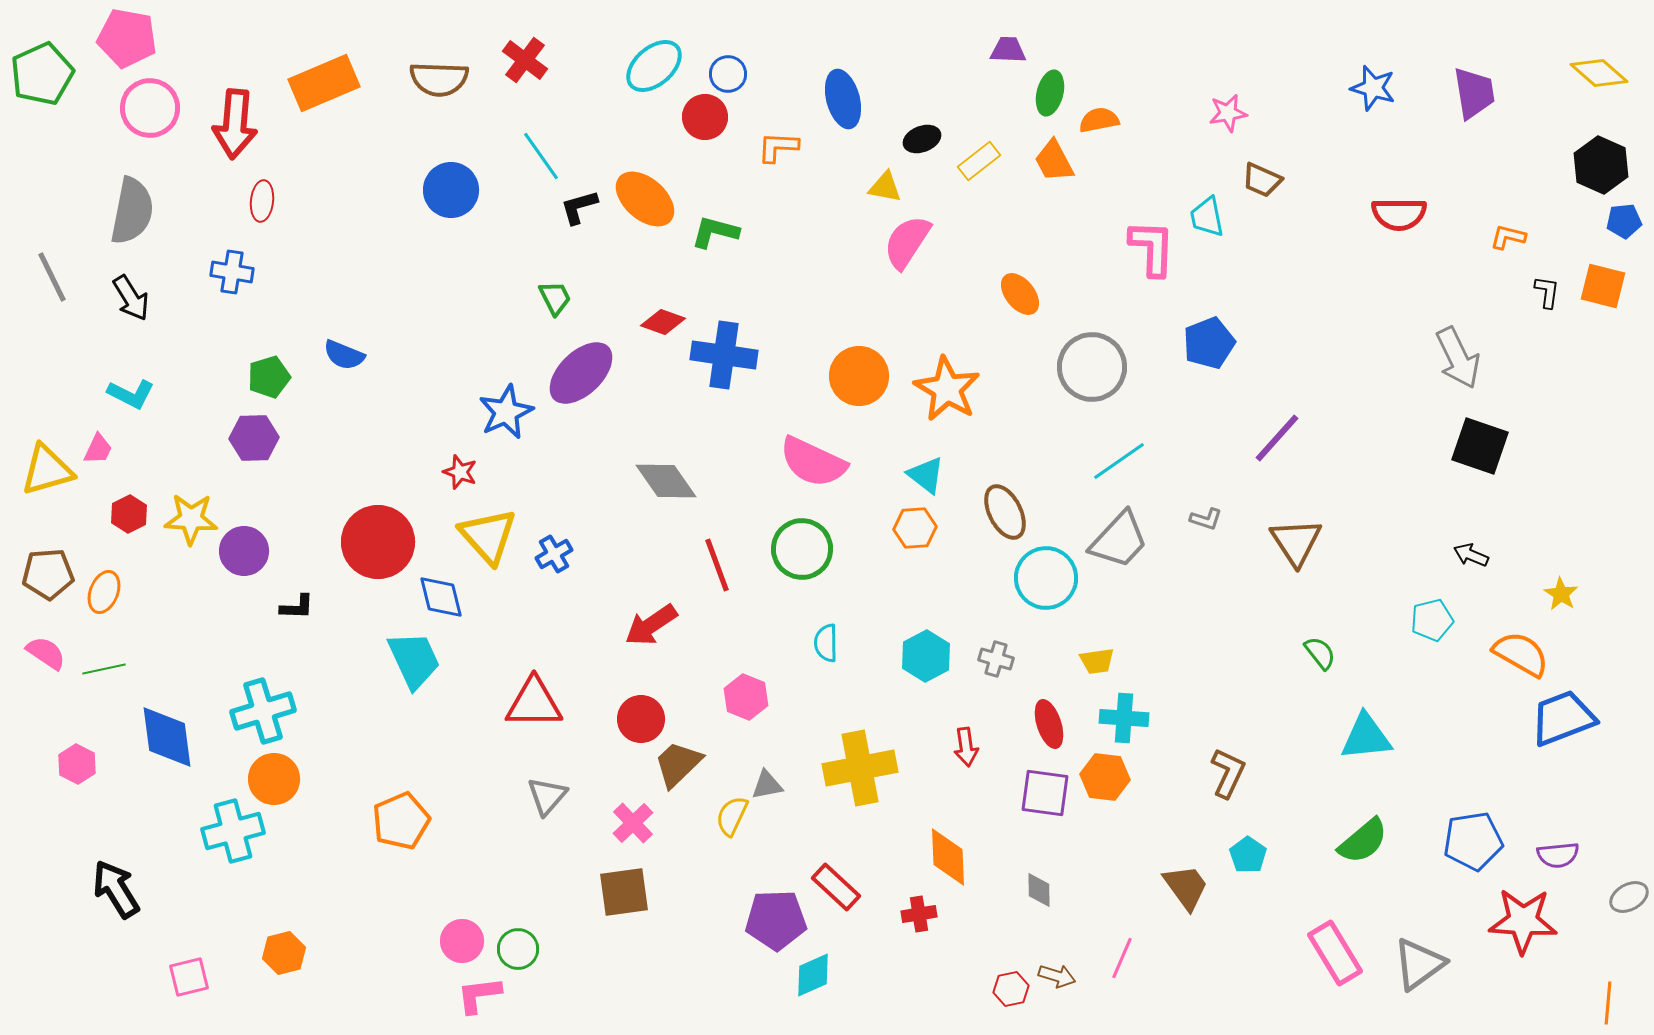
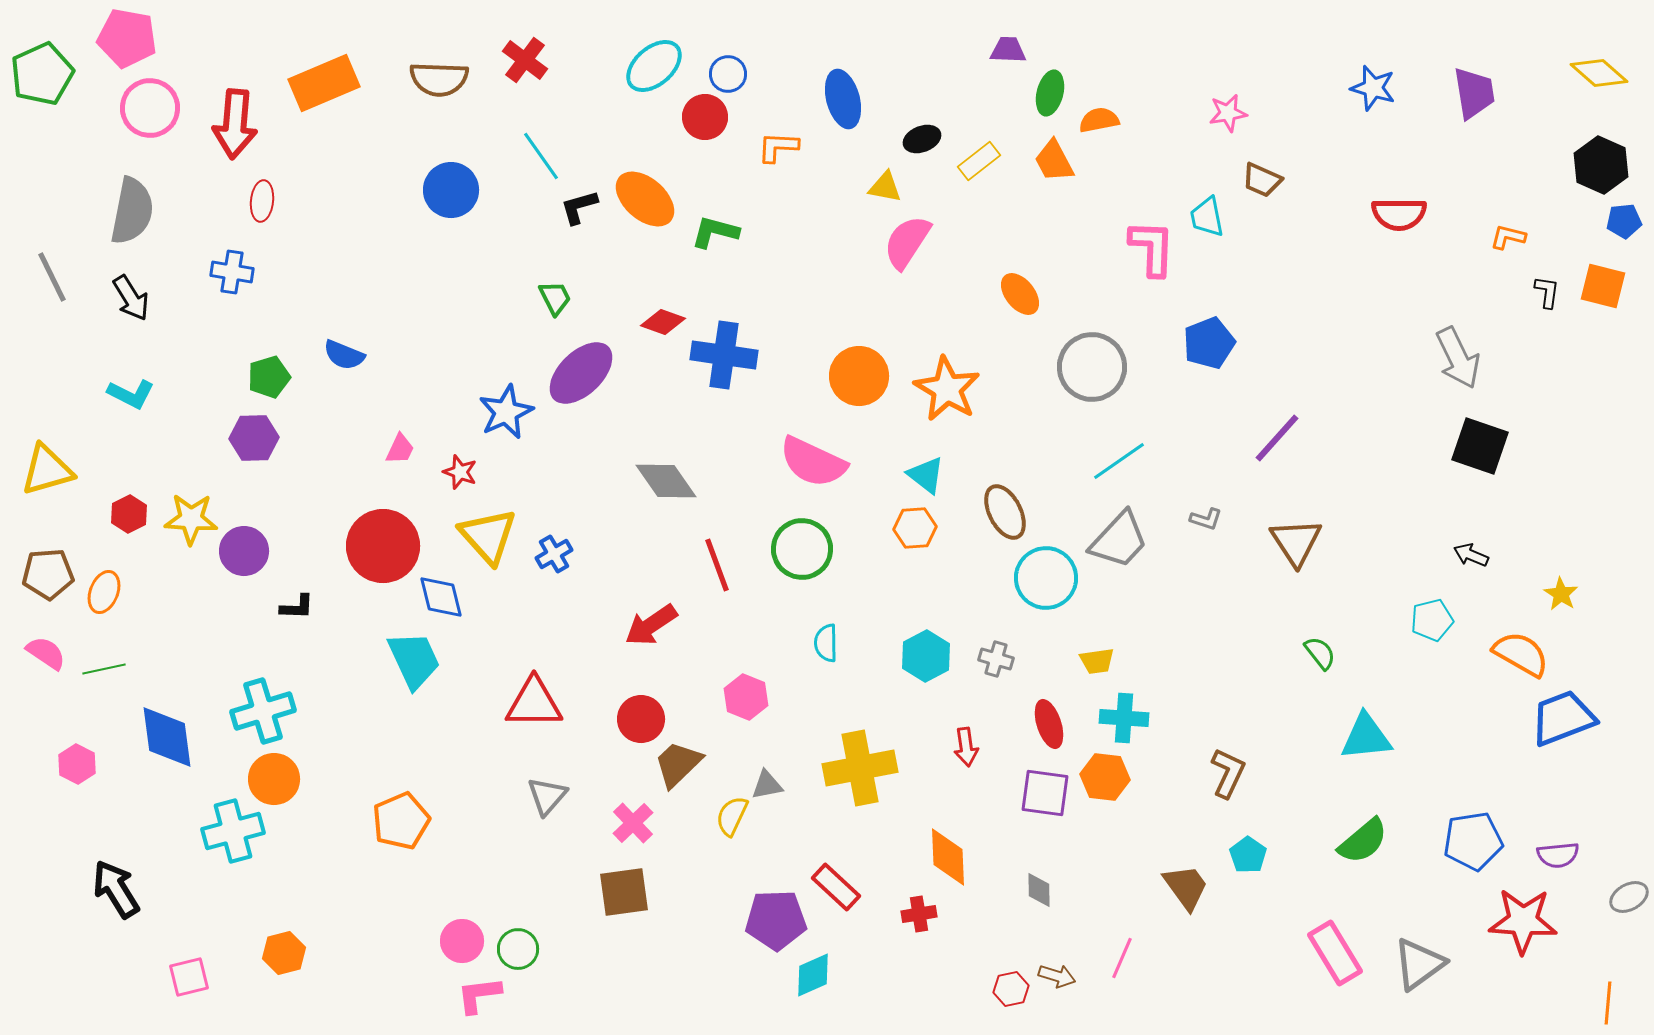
pink trapezoid at (98, 449): moved 302 px right
red circle at (378, 542): moved 5 px right, 4 px down
